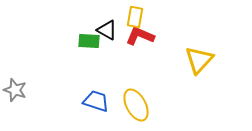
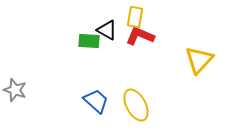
blue trapezoid: rotated 24 degrees clockwise
